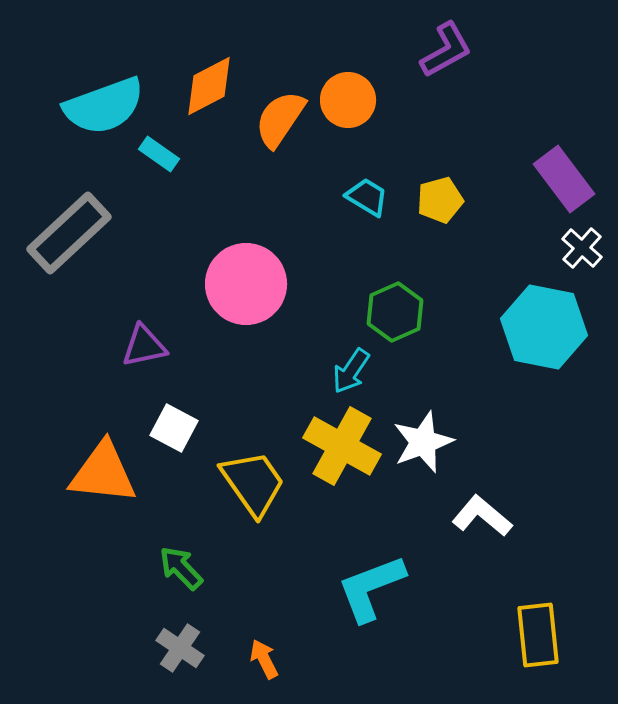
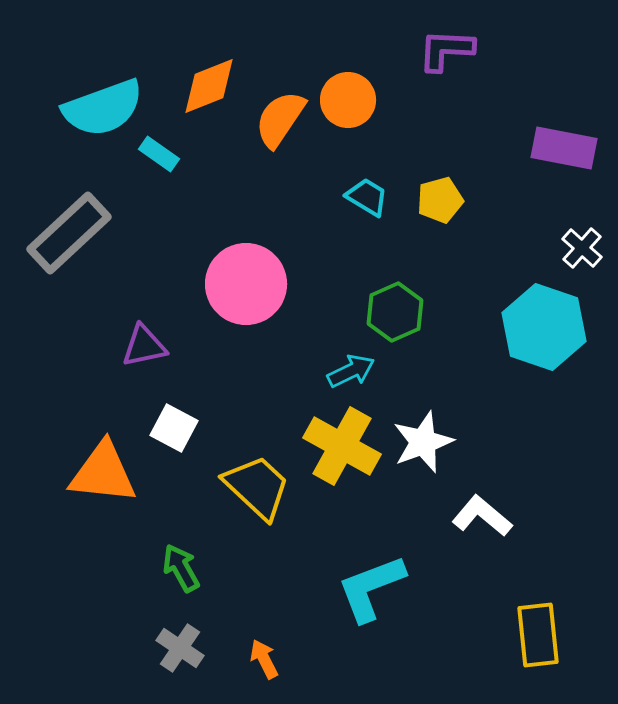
purple L-shape: rotated 148 degrees counterclockwise
orange diamond: rotated 6 degrees clockwise
cyan semicircle: moved 1 px left, 2 px down
purple rectangle: moved 31 px up; rotated 42 degrees counterclockwise
cyan hexagon: rotated 8 degrees clockwise
cyan arrow: rotated 150 degrees counterclockwise
yellow trapezoid: moved 4 px right, 4 px down; rotated 12 degrees counterclockwise
green arrow: rotated 15 degrees clockwise
